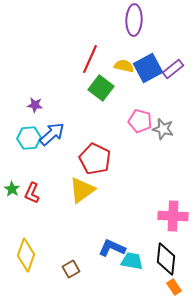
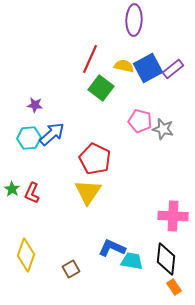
yellow triangle: moved 6 px right, 2 px down; rotated 20 degrees counterclockwise
